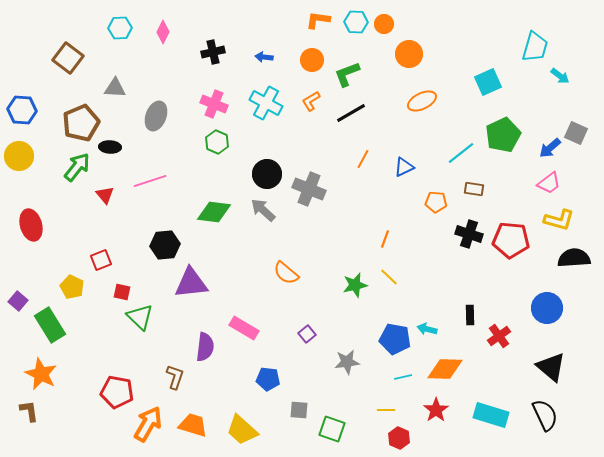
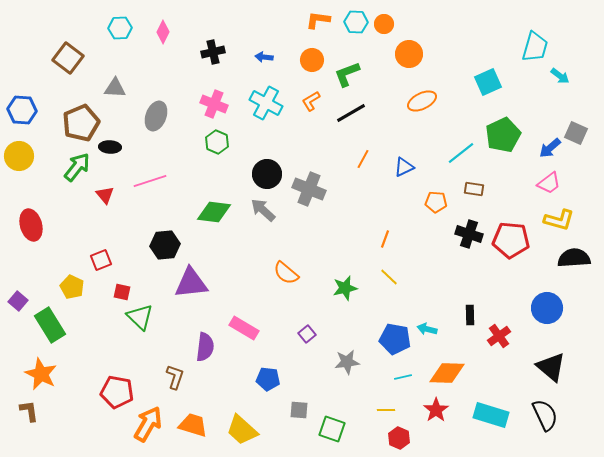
green star at (355, 285): moved 10 px left, 3 px down
orange diamond at (445, 369): moved 2 px right, 4 px down
